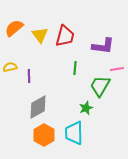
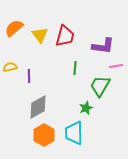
pink line: moved 1 px left, 3 px up
